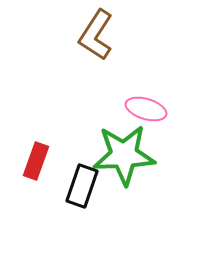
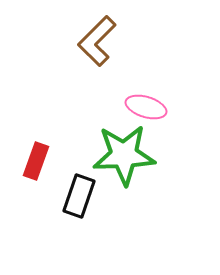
brown L-shape: moved 1 px right, 6 px down; rotated 12 degrees clockwise
pink ellipse: moved 2 px up
black rectangle: moved 3 px left, 10 px down
